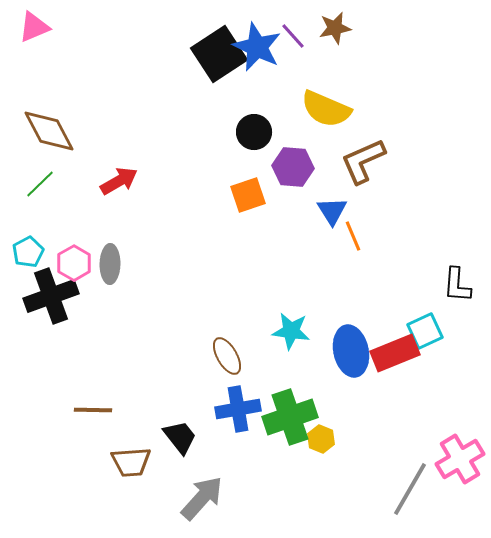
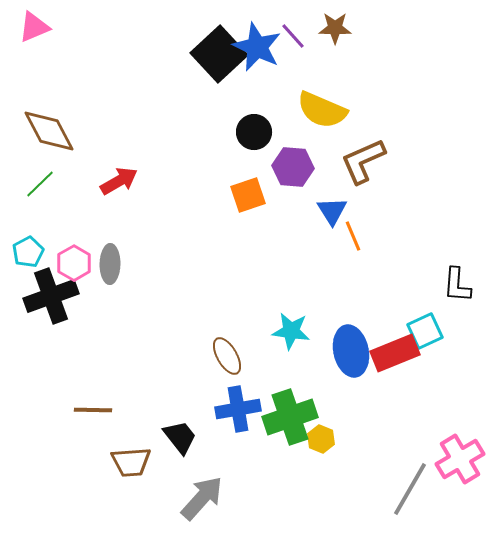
brown star: rotated 12 degrees clockwise
black square: rotated 10 degrees counterclockwise
yellow semicircle: moved 4 px left, 1 px down
